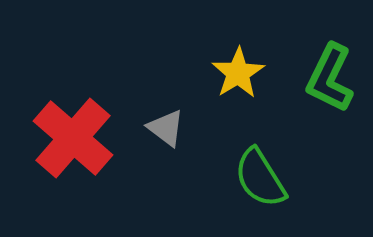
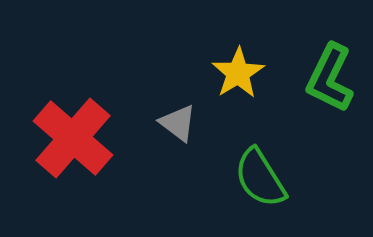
gray triangle: moved 12 px right, 5 px up
